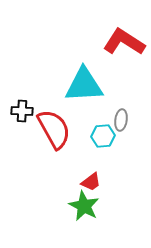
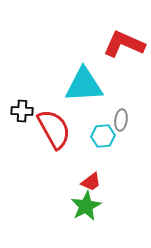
red L-shape: moved 2 px down; rotated 9 degrees counterclockwise
green star: moved 2 px right; rotated 16 degrees clockwise
